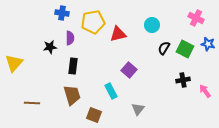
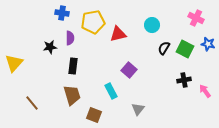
black cross: moved 1 px right
brown line: rotated 49 degrees clockwise
